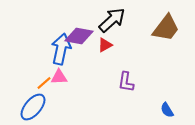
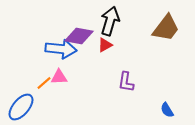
black arrow: moved 2 px left, 1 px down; rotated 32 degrees counterclockwise
blue arrow: rotated 84 degrees clockwise
blue ellipse: moved 12 px left
